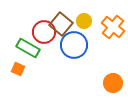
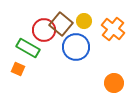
orange cross: moved 2 px down
red circle: moved 2 px up
blue circle: moved 2 px right, 2 px down
orange circle: moved 1 px right
